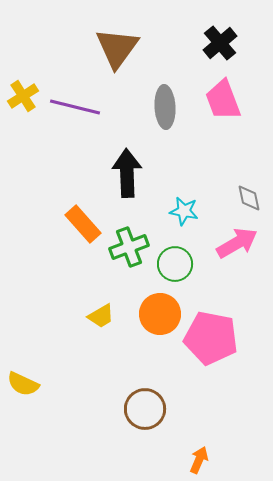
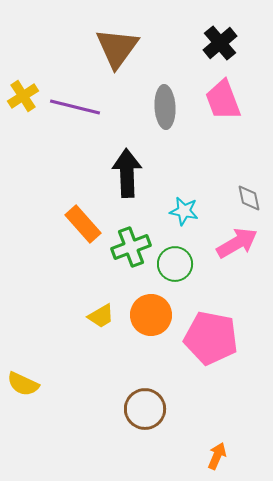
green cross: moved 2 px right
orange circle: moved 9 px left, 1 px down
orange arrow: moved 18 px right, 4 px up
